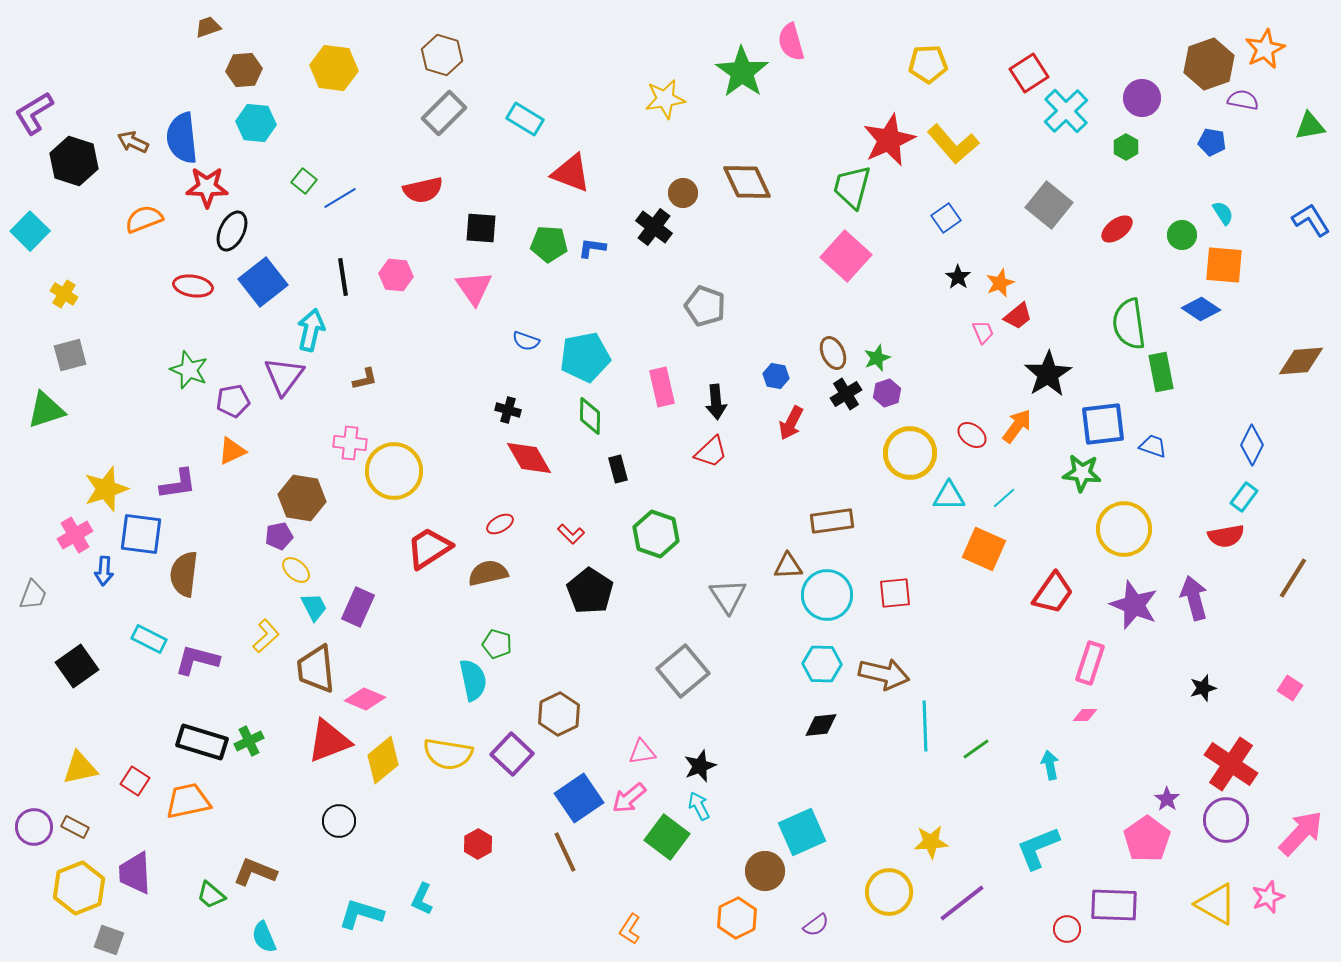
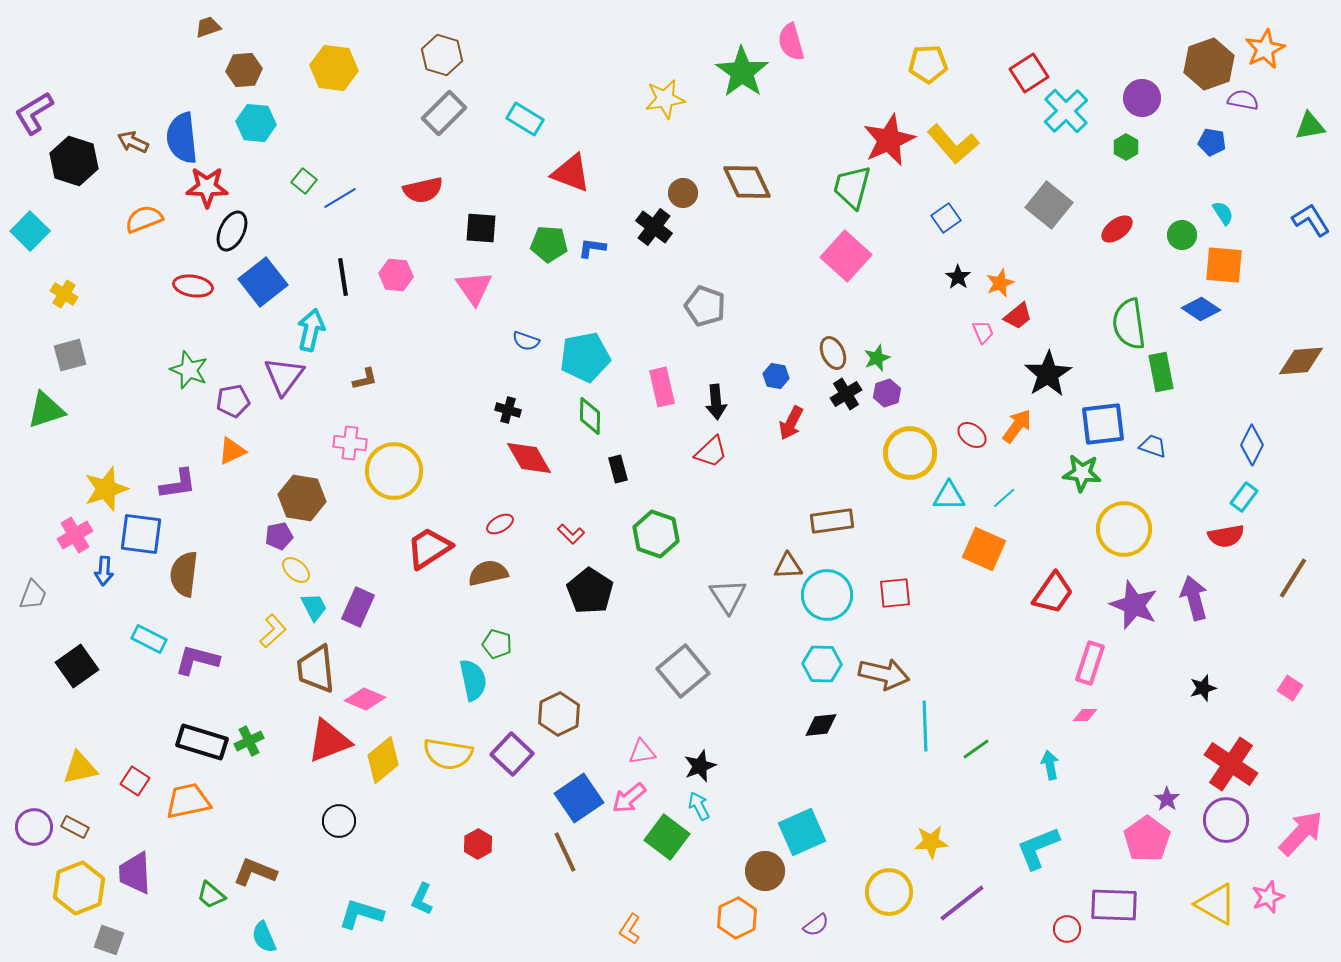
yellow L-shape at (266, 636): moved 7 px right, 5 px up
